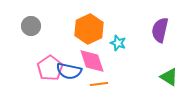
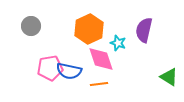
purple semicircle: moved 16 px left
pink diamond: moved 9 px right, 2 px up
pink pentagon: rotated 25 degrees clockwise
